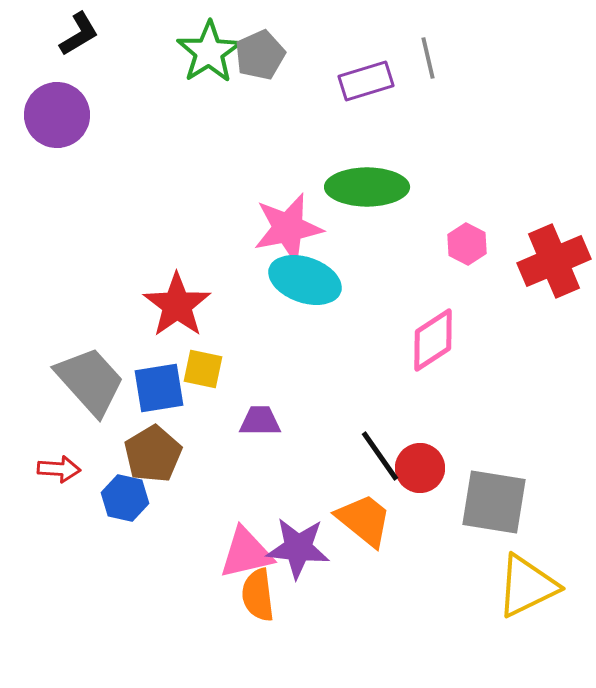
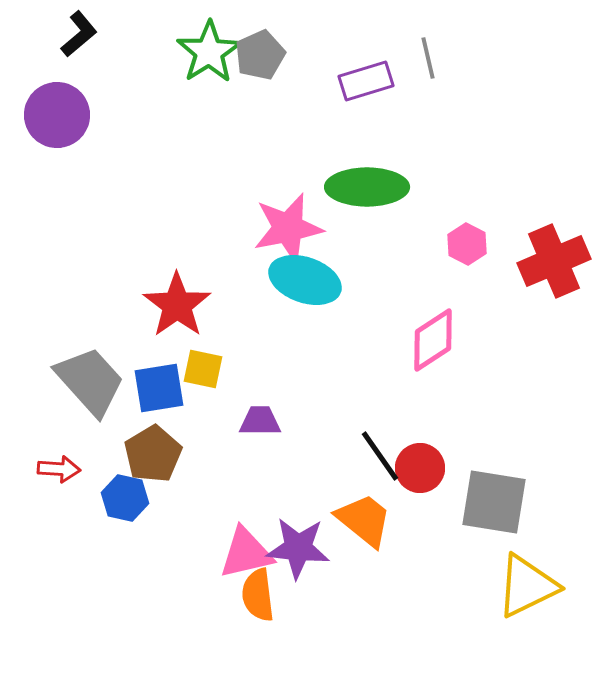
black L-shape: rotated 9 degrees counterclockwise
